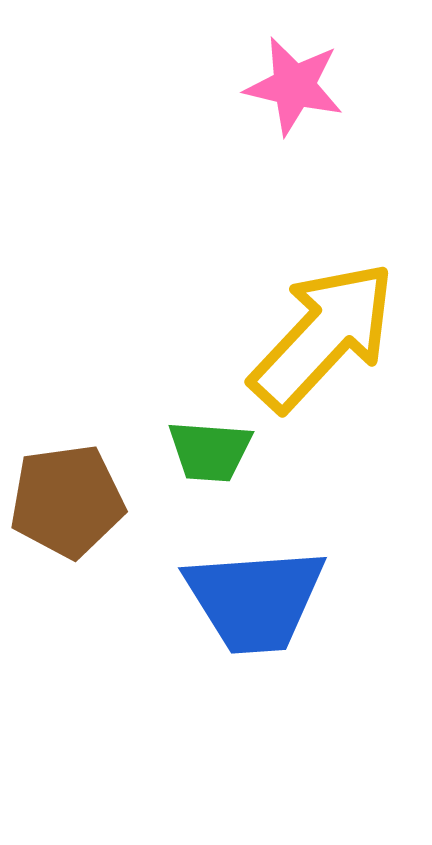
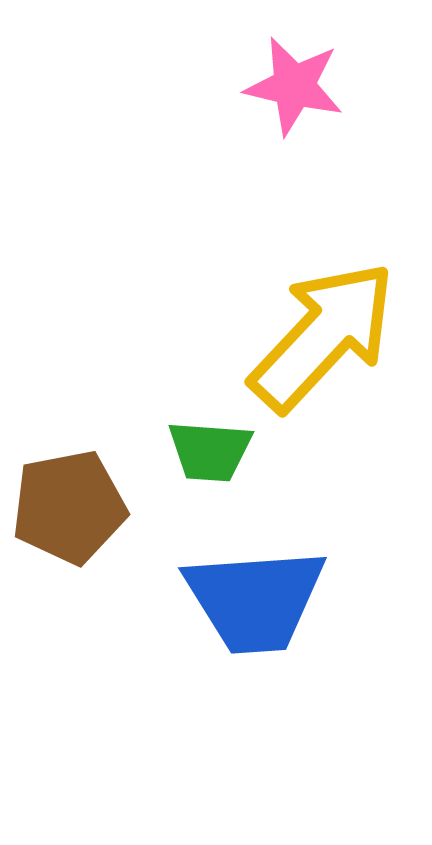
brown pentagon: moved 2 px right, 6 px down; rotated 3 degrees counterclockwise
